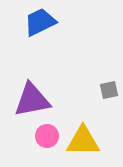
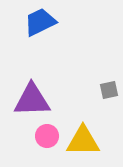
purple triangle: rotated 9 degrees clockwise
